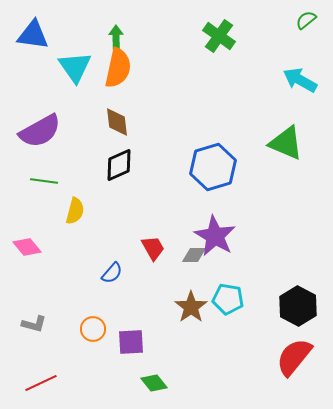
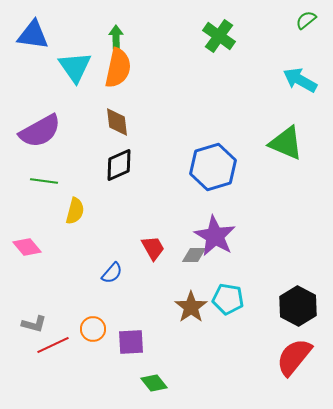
red line: moved 12 px right, 38 px up
